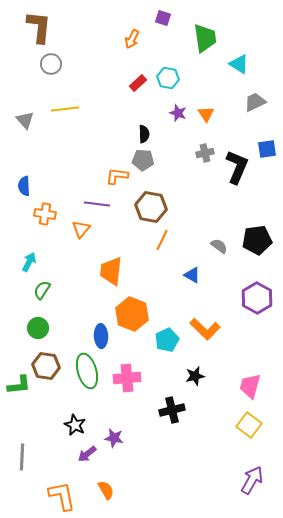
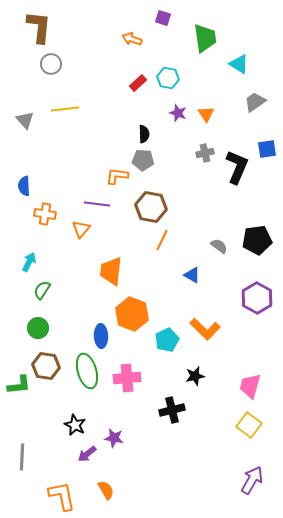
orange arrow at (132, 39): rotated 84 degrees clockwise
gray trapezoid at (255, 102): rotated 10 degrees counterclockwise
